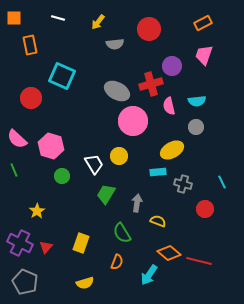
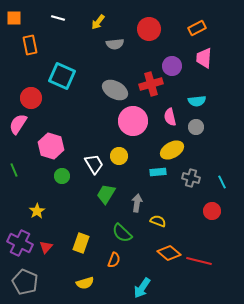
orange rectangle at (203, 23): moved 6 px left, 5 px down
pink trapezoid at (204, 55): moved 3 px down; rotated 15 degrees counterclockwise
gray ellipse at (117, 91): moved 2 px left, 1 px up
pink semicircle at (169, 106): moved 1 px right, 11 px down
pink semicircle at (17, 139): moved 1 px right, 15 px up; rotated 80 degrees clockwise
gray cross at (183, 184): moved 8 px right, 6 px up
red circle at (205, 209): moved 7 px right, 2 px down
green semicircle at (122, 233): rotated 15 degrees counterclockwise
orange semicircle at (117, 262): moved 3 px left, 2 px up
cyan arrow at (149, 275): moved 7 px left, 13 px down
